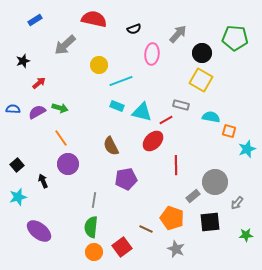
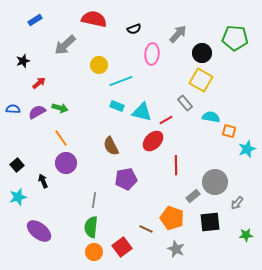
gray rectangle at (181, 105): moved 4 px right, 2 px up; rotated 35 degrees clockwise
purple circle at (68, 164): moved 2 px left, 1 px up
